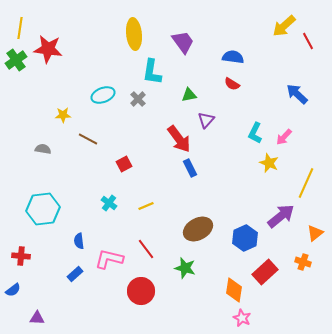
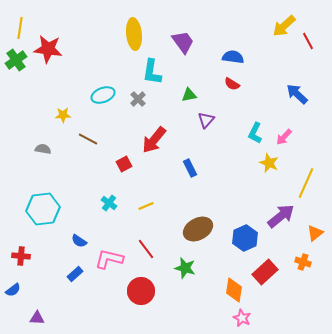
red arrow at (179, 139): moved 25 px left, 1 px down; rotated 76 degrees clockwise
blue semicircle at (79, 241): rotated 49 degrees counterclockwise
